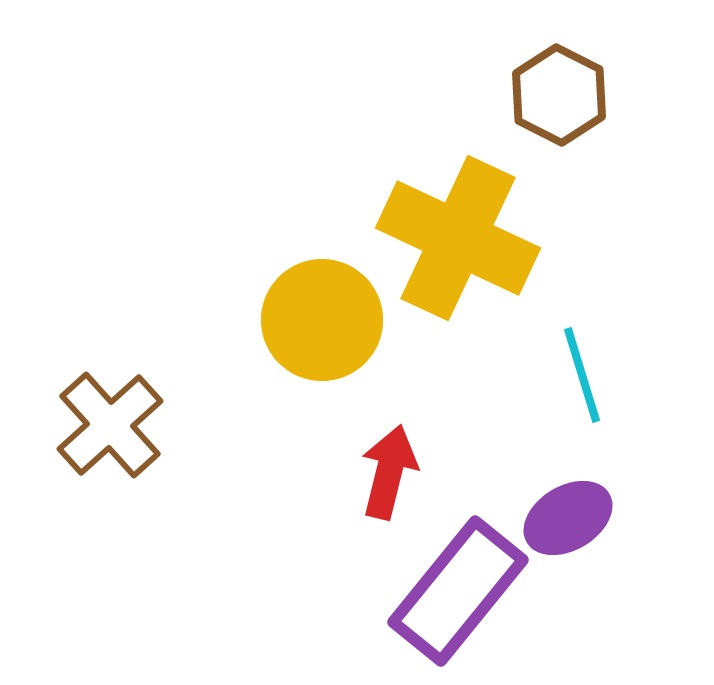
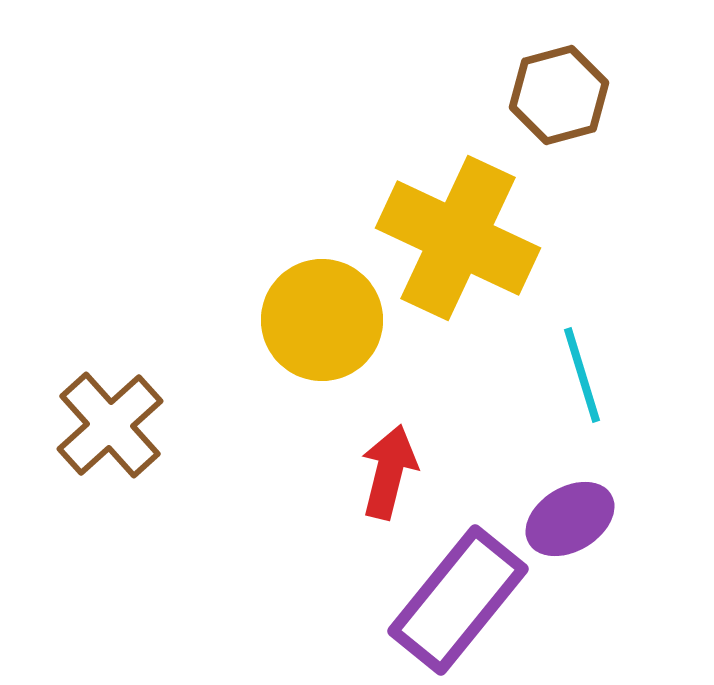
brown hexagon: rotated 18 degrees clockwise
purple ellipse: moved 2 px right, 1 px down
purple rectangle: moved 9 px down
